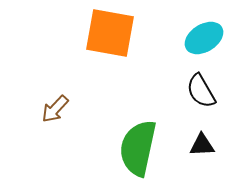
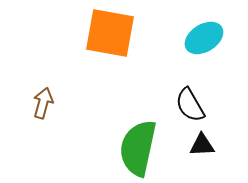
black semicircle: moved 11 px left, 14 px down
brown arrow: moved 12 px left, 6 px up; rotated 152 degrees clockwise
